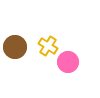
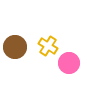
pink circle: moved 1 px right, 1 px down
